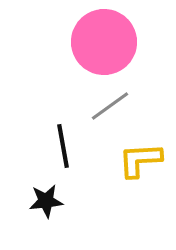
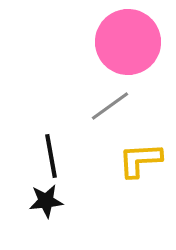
pink circle: moved 24 px right
black line: moved 12 px left, 10 px down
